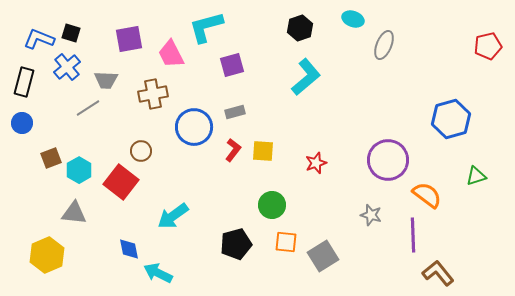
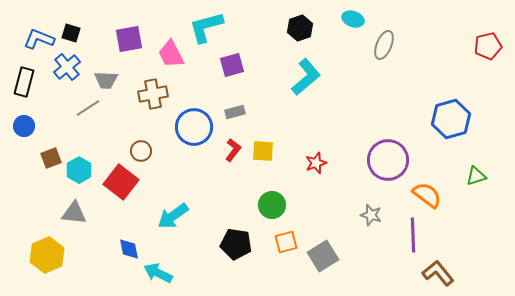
blue circle at (22, 123): moved 2 px right, 3 px down
orange square at (286, 242): rotated 20 degrees counterclockwise
black pentagon at (236, 244): rotated 24 degrees clockwise
